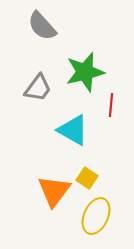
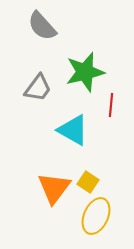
yellow square: moved 1 px right, 4 px down
orange triangle: moved 3 px up
